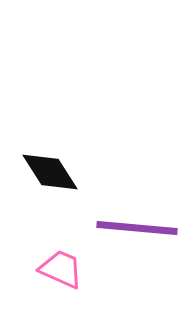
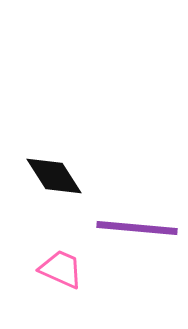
black diamond: moved 4 px right, 4 px down
